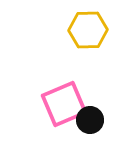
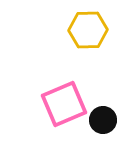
black circle: moved 13 px right
